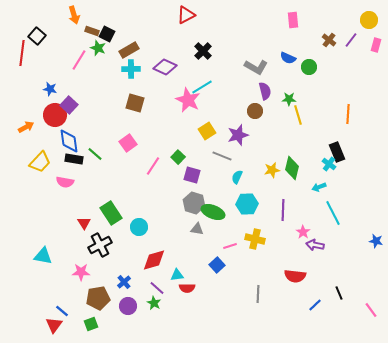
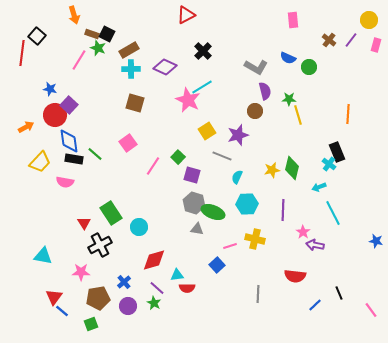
brown rectangle at (92, 31): moved 3 px down
red triangle at (54, 325): moved 28 px up
